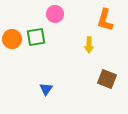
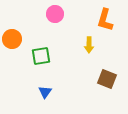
green square: moved 5 px right, 19 px down
blue triangle: moved 1 px left, 3 px down
